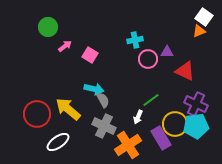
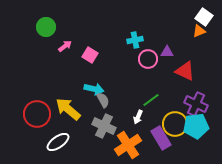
green circle: moved 2 px left
